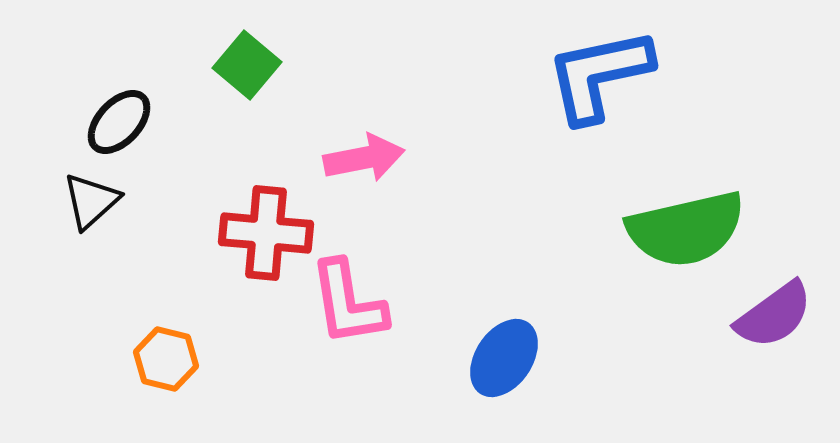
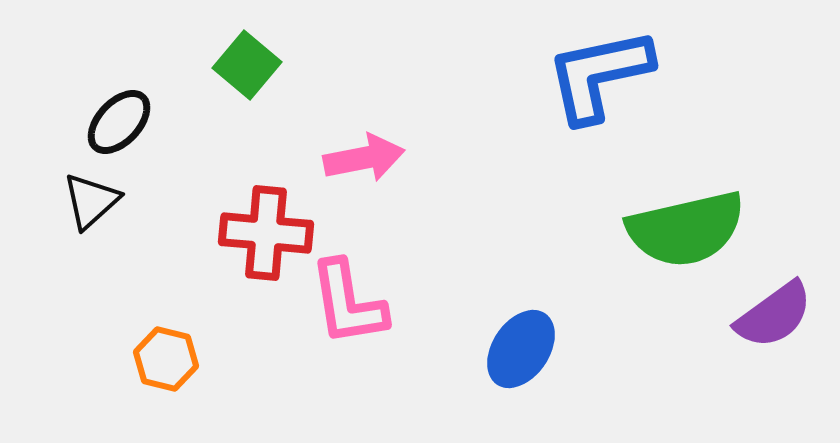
blue ellipse: moved 17 px right, 9 px up
